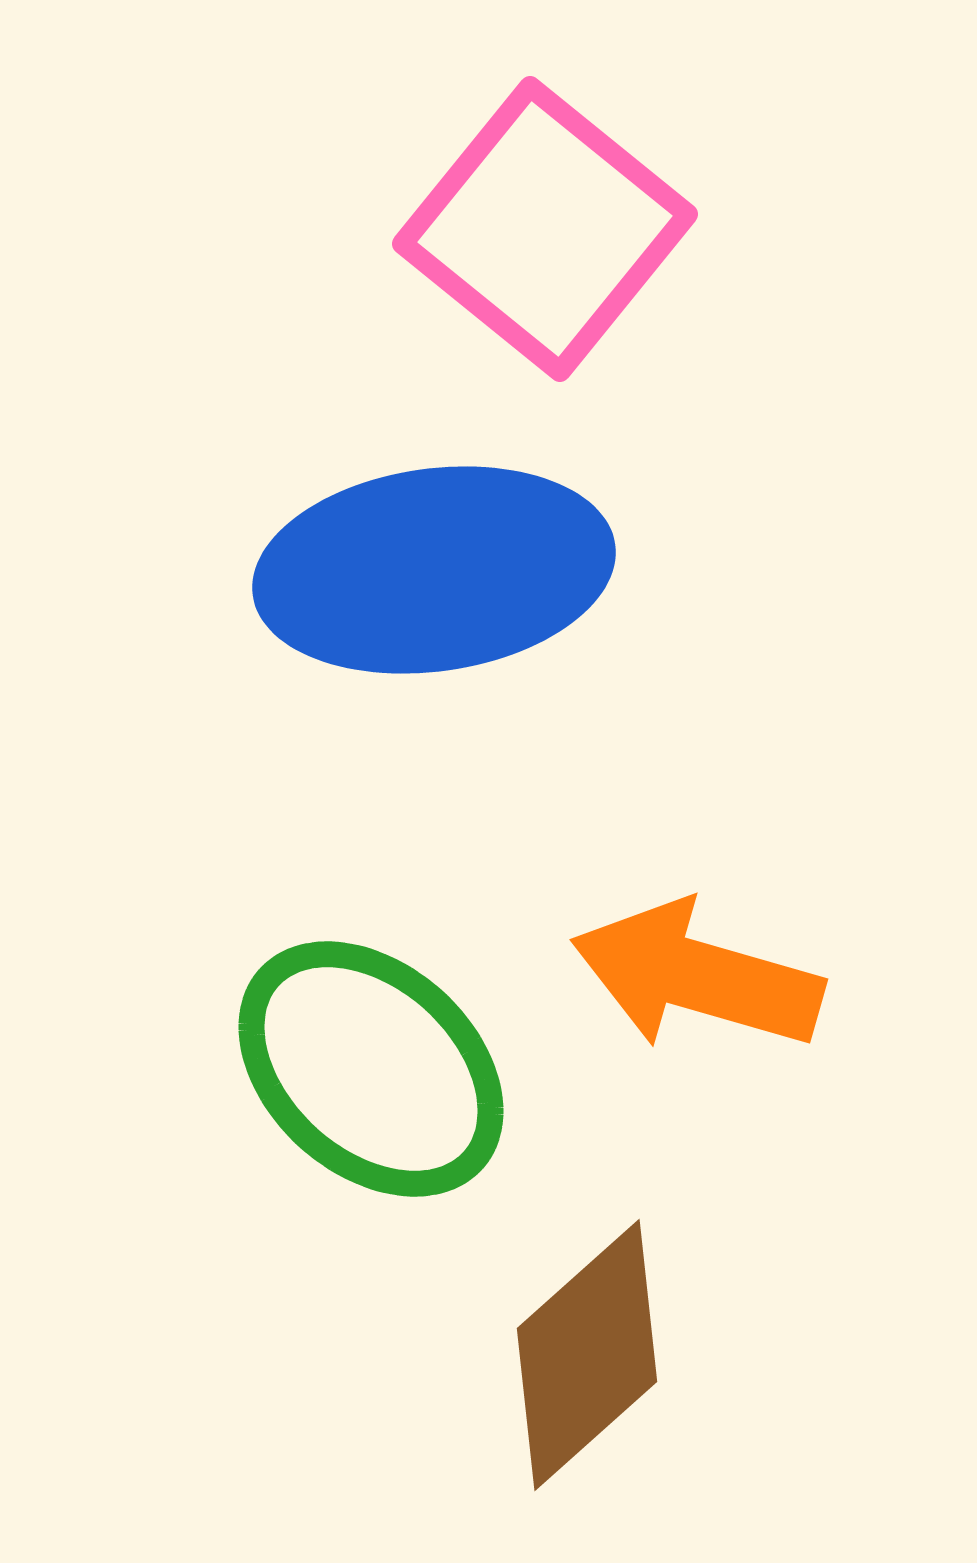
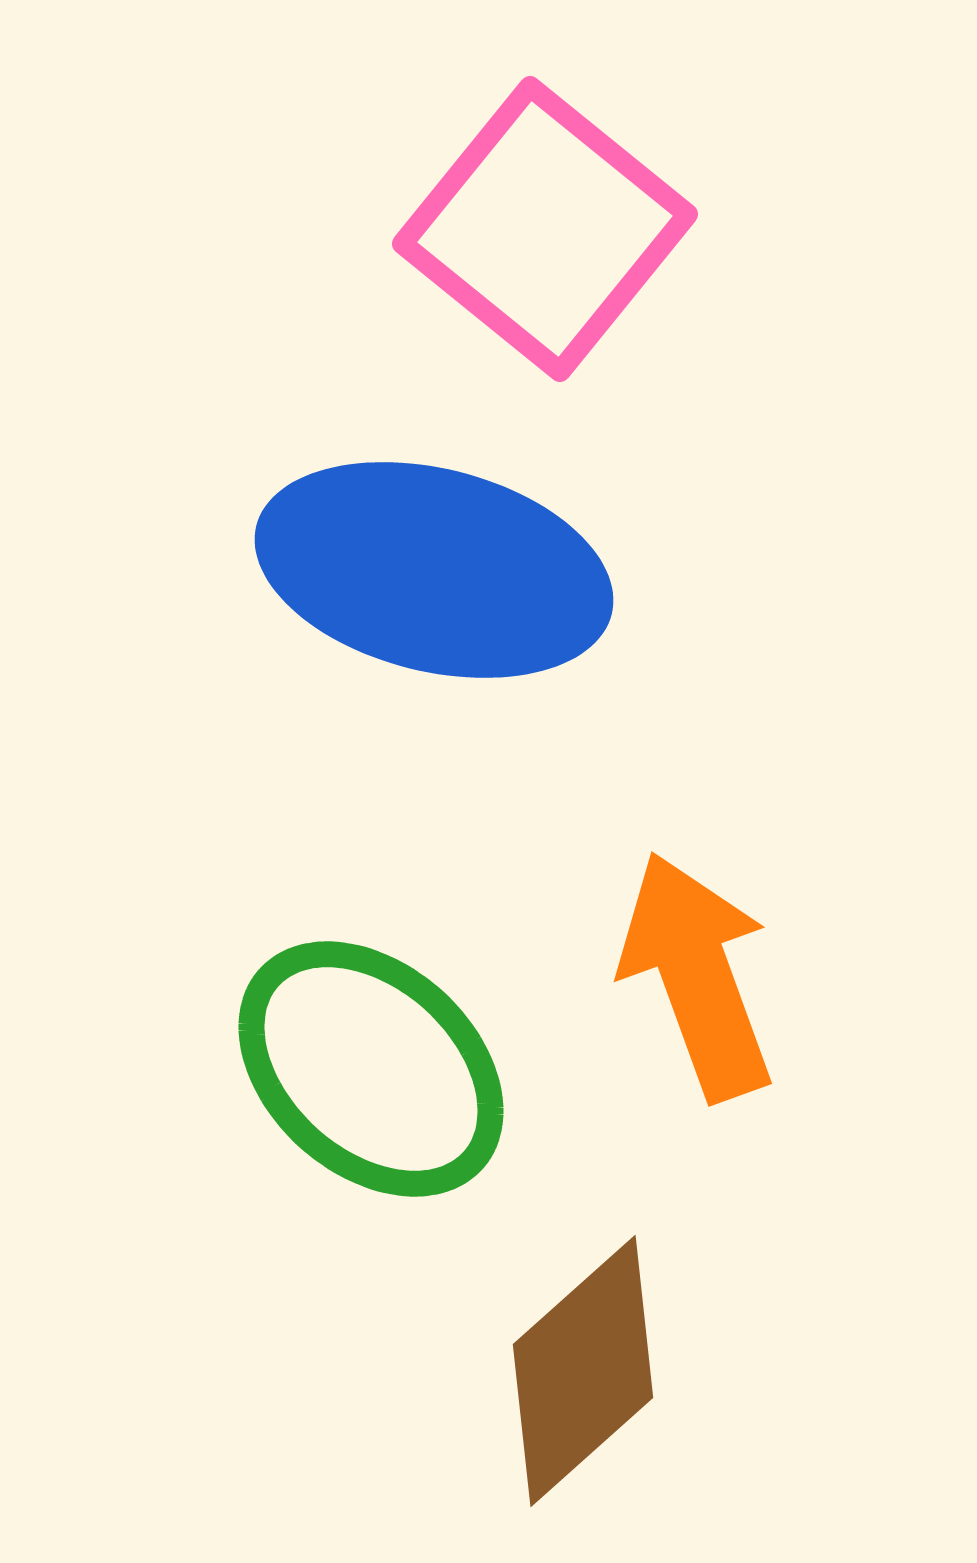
blue ellipse: rotated 22 degrees clockwise
orange arrow: rotated 54 degrees clockwise
brown diamond: moved 4 px left, 16 px down
